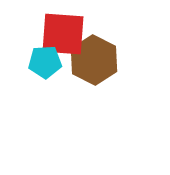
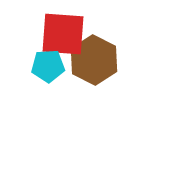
cyan pentagon: moved 3 px right, 4 px down
